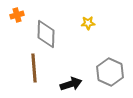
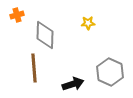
gray diamond: moved 1 px left, 1 px down
black arrow: moved 2 px right
